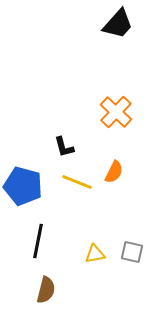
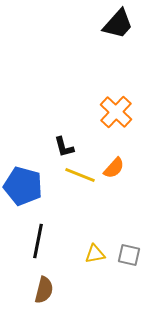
orange semicircle: moved 4 px up; rotated 15 degrees clockwise
yellow line: moved 3 px right, 7 px up
gray square: moved 3 px left, 3 px down
brown semicircle: moved 2 px left
